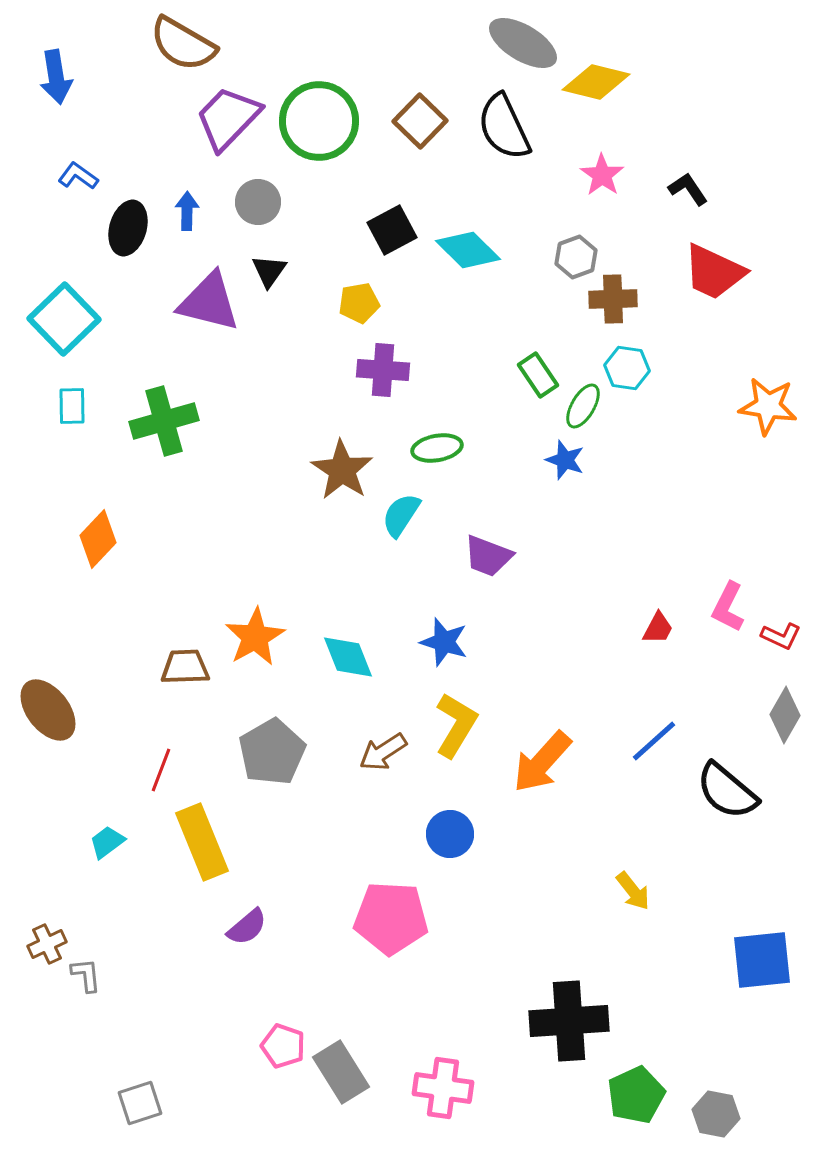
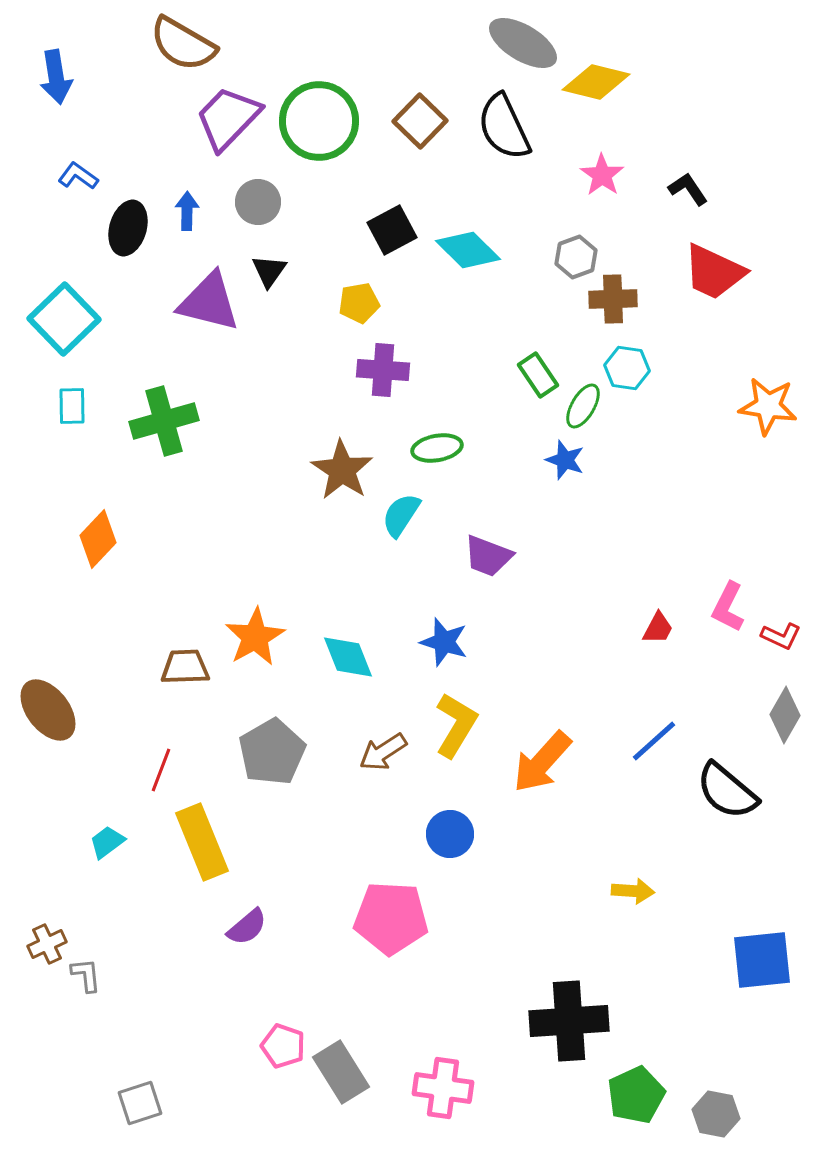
yellow arrow at (633, 891): rotated 48 degrees counterclockwise
